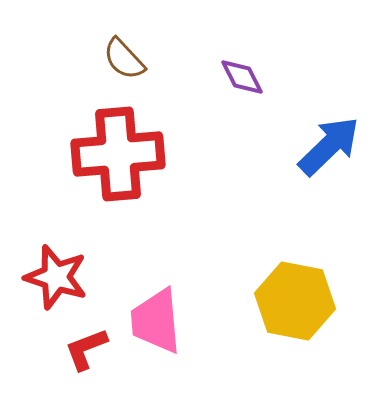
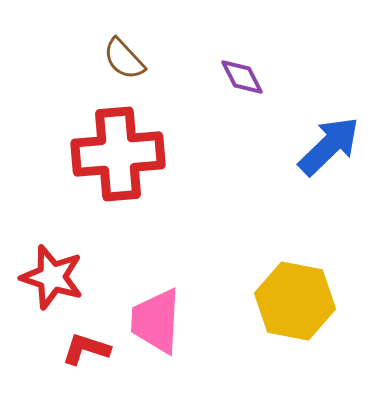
red star: moved 4 px left
pink trapezoid: rotated 8 degrees clockwise
red L-shape: rotated 39 degrees clockwise
